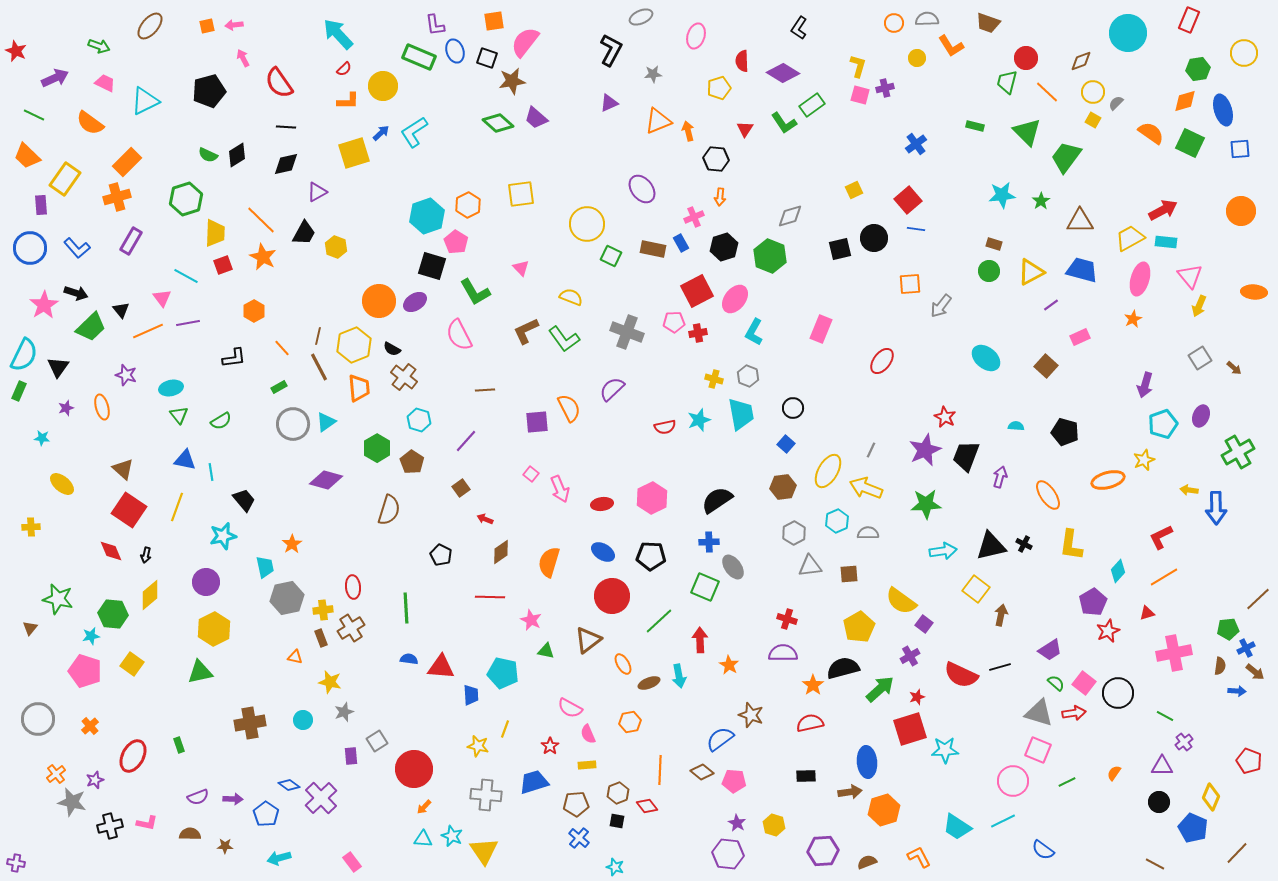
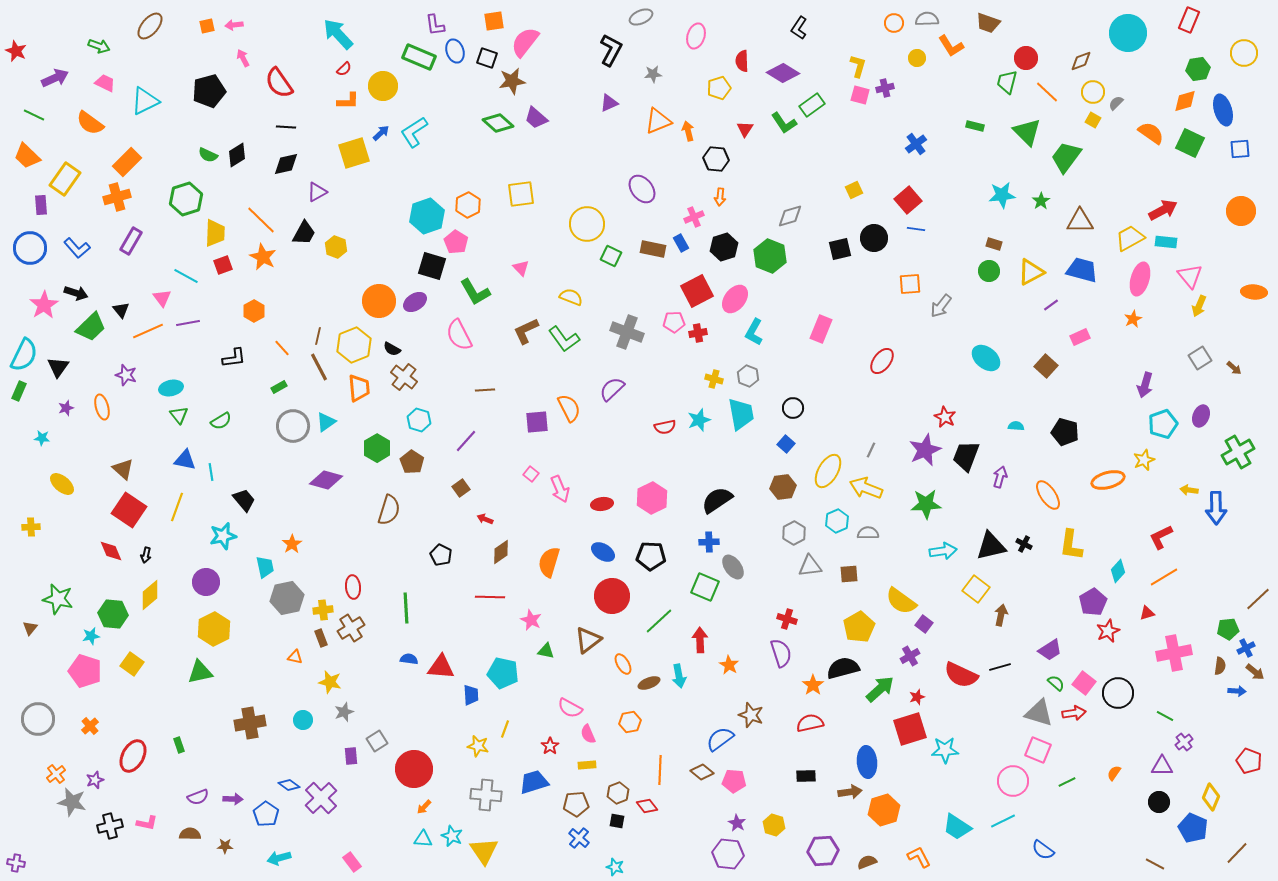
gray circle at (293, 424): moved 2 px down
purple semicircle at (783, 653): moved 2 px left; rotated 72 degrees clockwise
